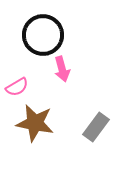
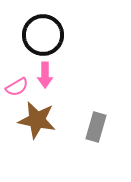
pink arrow: moved 17 px left, 6 px down; rotated 15 degrees clockwise
brown star: moved 2 px right, 3 px up
gray rectangle: rotated 20 degrees counterclockwise
